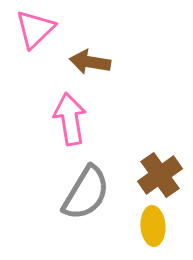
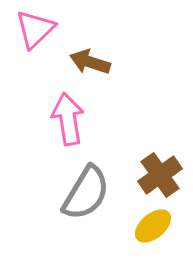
brown arrow: rotated 9 degrees clockwise
pink arrow: moved 2 px left
yellow ellipse: rotated 54 degrees clockwise
